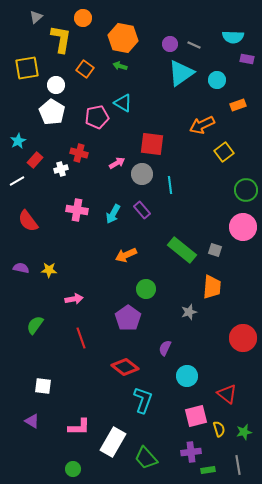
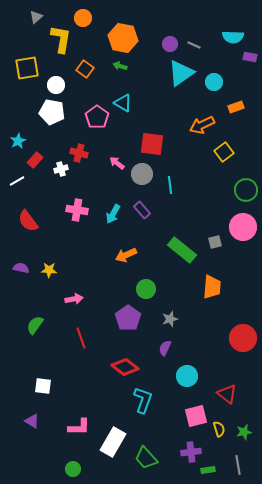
purple rectangle at (247, 59): moved 3 px right, 2 px up
cyan circle at (217, 80): moved 3 px left, 2 px down
orange rectangle at (238, 105): moved 2 px left, 2 px down
white pentagon at (52, 112): rotated 20 degrees counterclockwise
pink pentagon at (97, 117): rotated 25 degrees counterclockwise
pink arrow at (117, 163): rotated 112 degrees counterclockwise
gray square at (215, 250): moved 8 px up; rotated 32 degrees counterclockwise
gray star at (189, 312): moved 19 px left, 7 px down
